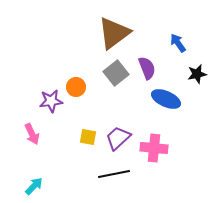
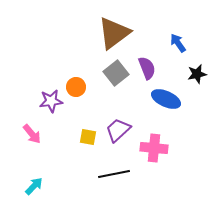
pink arrow: rotated 15 degrees counterclockwise
purple trapezoid: moved 8 px up
